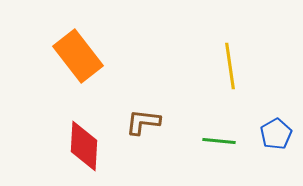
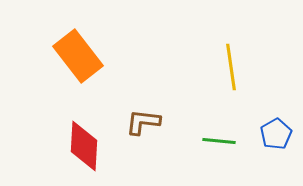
yellow line: moved 1 px right, 1 px down
